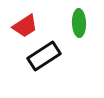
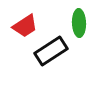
black rectangle: moved 7 px right, 5 px up
